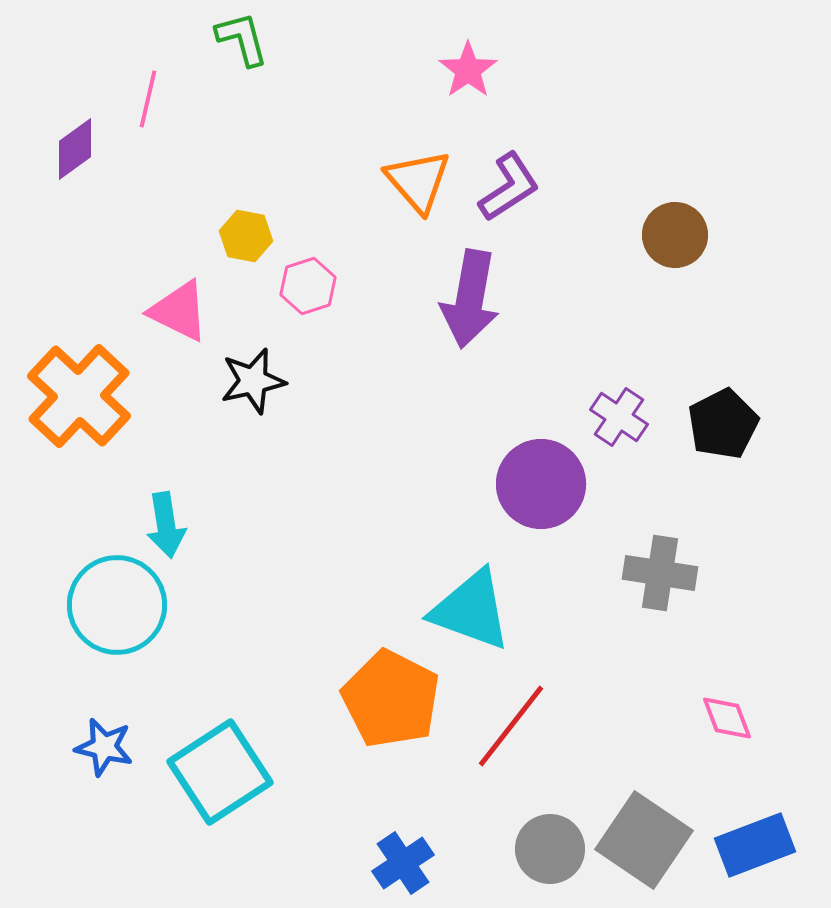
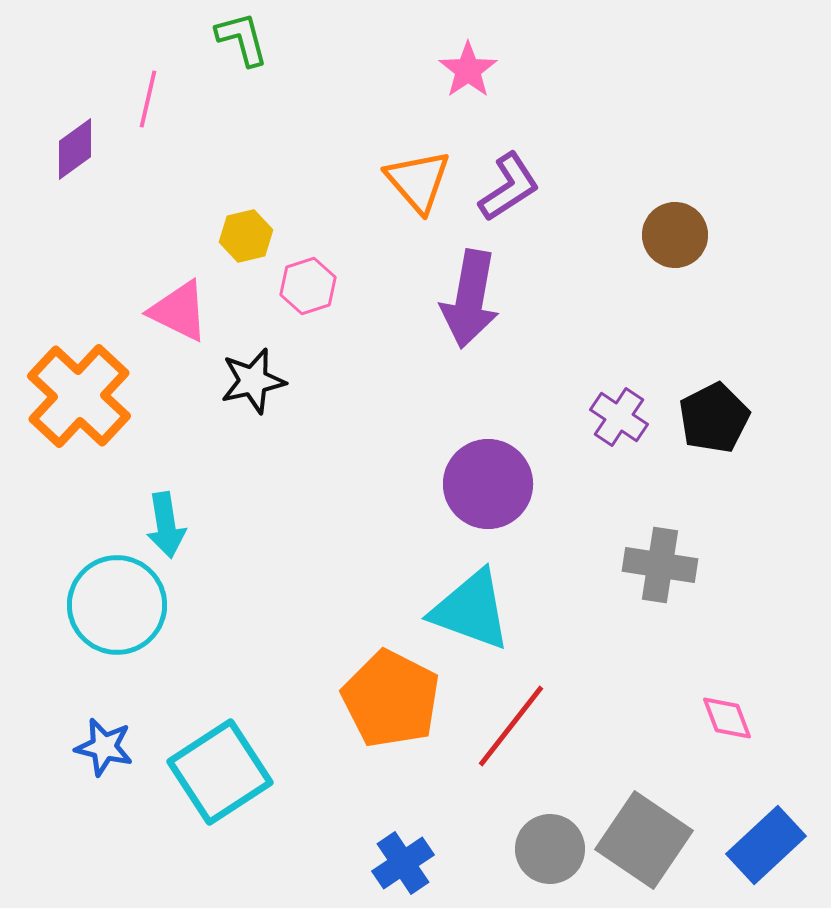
yellow hexagon: rotated 24 degrees counterclockwise
black pentagon: moved 9 px left, 6 px up
purple circle: moved 53 px left
gray cross: moved 8 px up
blue rectangle: moved 11 px right; rotated 22 degrees counterclockwise
